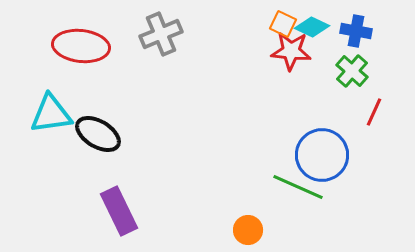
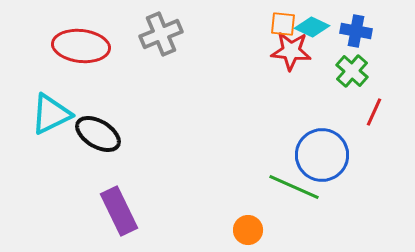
orange square: rotated 20 degrees counterclockwise
cyan triangle: rotated 18 degrees counterclockwise
green line: moved 4 px left
